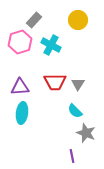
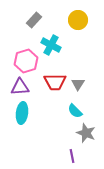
pink hexagon: moved 6 px right, 19 px down
